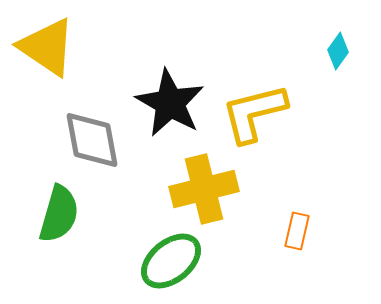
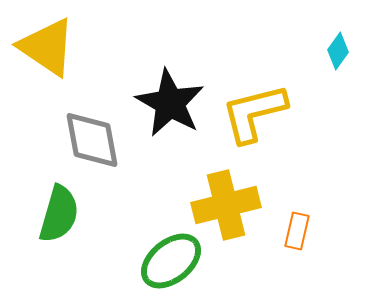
yellow cross: moved 22 px right, 16 px down
